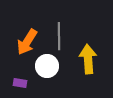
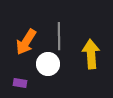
orange arrow: moved 1 px left
yellow arrow: moved 3 px right, 5 px up
white circle: moved 1 px right, 2 px up
